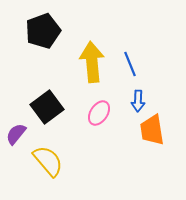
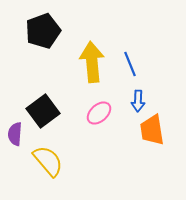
black square: moved 4 px left, 4 px down
pink ellipse: rotated 15 degrees clockwise
purple semicircle: moved 1 px left; rotated 35 degrees counterclockwise
